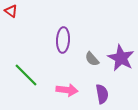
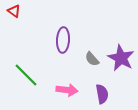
red triangle: moved 3 px right
